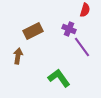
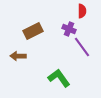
red semicircle: moved 3 px left, 1 px down; rotated 16 degrees counterclockwise
brown arrow: rotated 98 degrees counterclockwise
